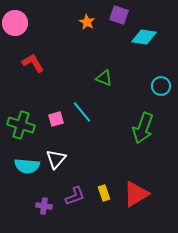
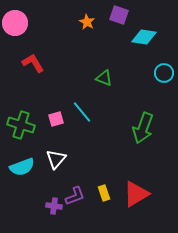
cyan circle: moved 3 px right, 13 px up
cyan semicircle: moved 5 px left, 1 px down; rotated 25 degrees counterclockwise
purple cross: moved 10 px right
